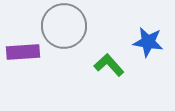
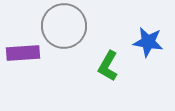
purple rectangle: moved 1 px down
green L-shape: moved 1 px left, 1 px down; rotated 108 degrees counterclockwise
